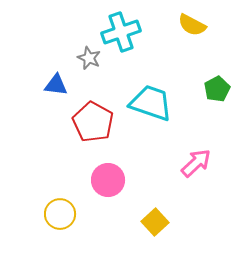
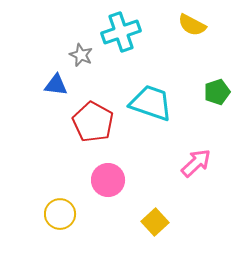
gray star: moved 8 px left, 3 px up
green pentagon: moved 3 px down; rotated 10 degrees clockwise
